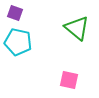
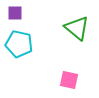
purple square: rotated 21 degrees counterclockwise
cyan pentagon: moved 1 px right, 2 px down
